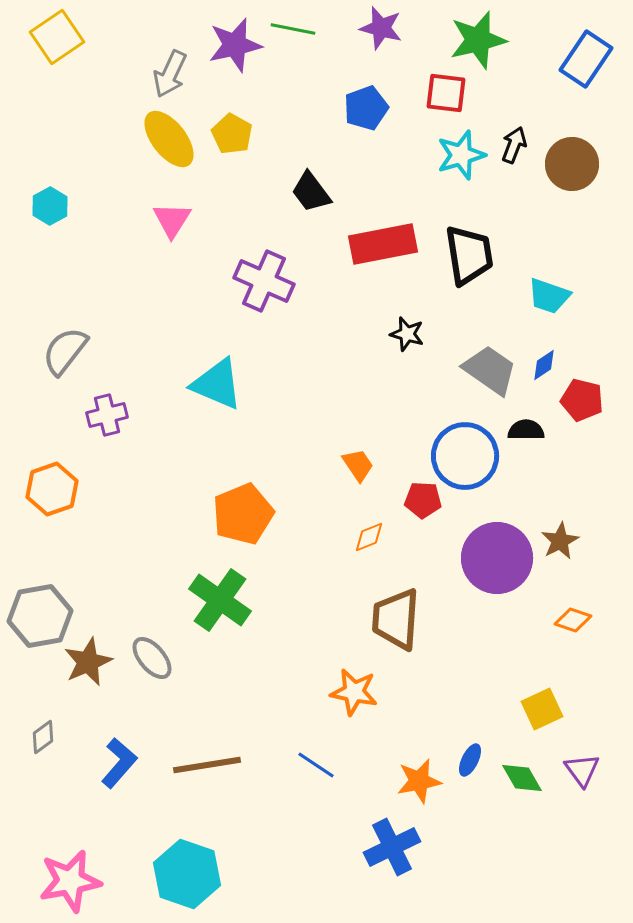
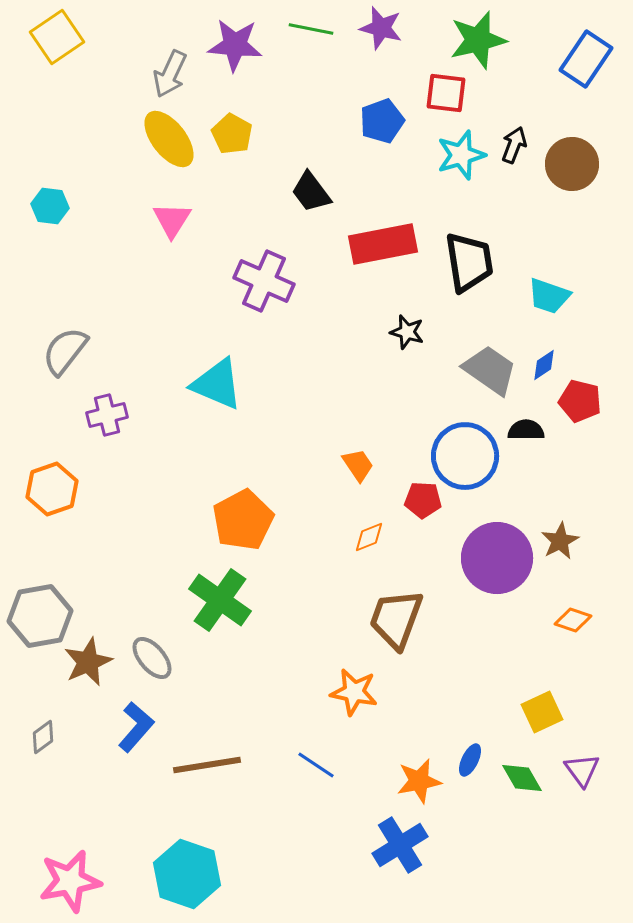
green line at (293, 29): moved 18 px right
purple star at (235, 45): rotated 18 degrees clockwise
blue pentagon at (366, 108): moved 16 px right, 13 px down
cyan hexagon at (50, 206): rotated 24 degrees counterclockwise
black trapezoid at (469, 255): moved 7 px down
black star at (407, 334): moved 2 px up
red pentagon at (582, 400): moved 2 px left, 1 px down
orange pentagon at (243, 514): moved 6 px down; rotated 6 degrees counterclockwise
brown trapezoid at (396, 619): rotated 16 degrees clockwise
yellow square at (542, 709): moved 3 px down
blue L-shape at (119, 763): moved 17 px right, 36 px up
blue cross at (392, 847): moved 8 px right, 2 px up; rotated 6 degrees counterclockwise
